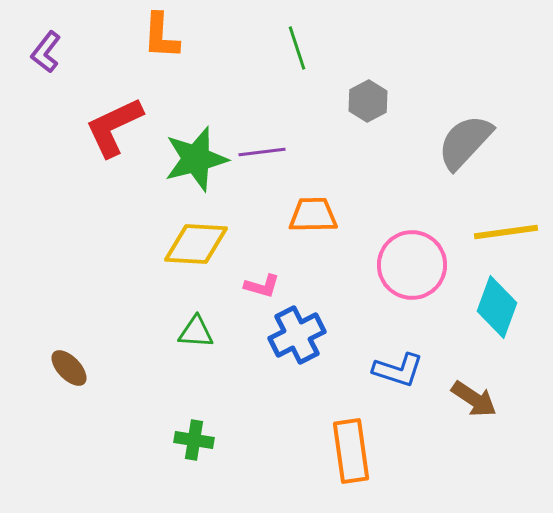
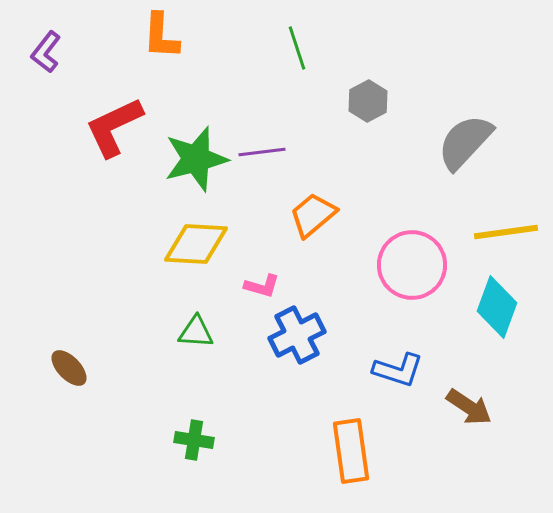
orange trapezoid: rotated 39 degrees counterclockwise
brown arrow: moved 5 px left, 8 px down
